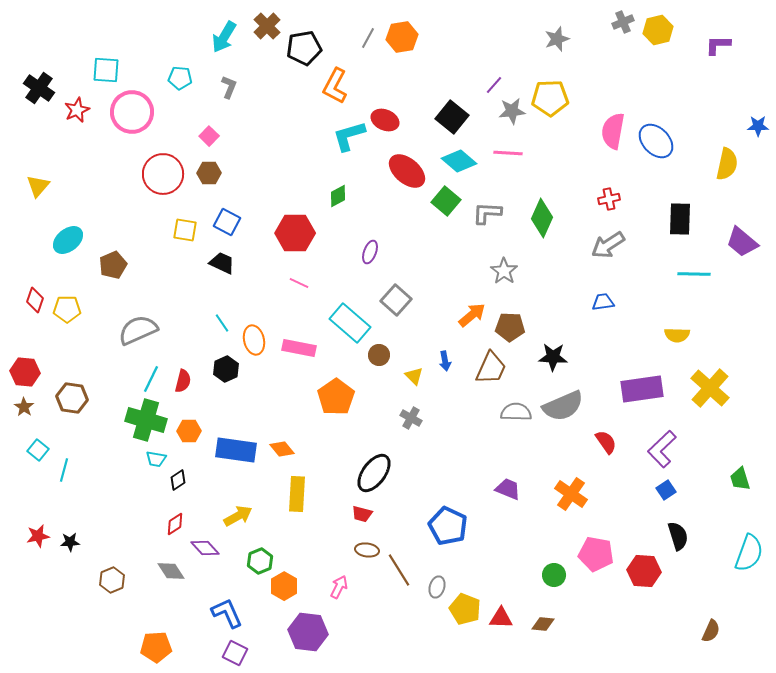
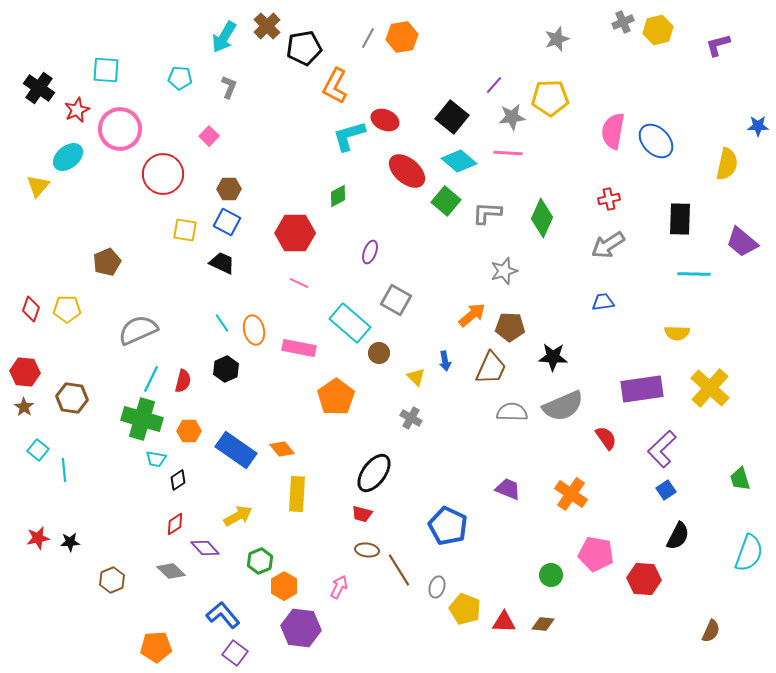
purple L-shape at (718, 45): rotated 16 degrees counterclockwise
gray star at (512, 111): moved 6 px down
pink circle at (132, 112): moved 12 px left, 17 px down
brown hexagon at (209, 173): moved 20 px right, 16 px down
cyan ellipse at (68, 240): moved 83 px up
brown pentagon at (113, 265): moved 6 px left, 3 px up
gray star at (504, 271): rotated 20 degrees clockwise
red diamond at (35, 300): moved 4 px left, 9 px down
gray square at (396, 300): rotated 12 degrees counterclockwise
yellow semicircle at (677, 335): moved 2 px up
orange ellipse at (254, 340): moved 10 px up
brown circle at (379, 355): moved 2 px up
yellow triangle at (414, 376): moved 2 px right, 1 px down
gray semicircle at (516, 412): moved 4 px left
green cross at (146, 420): moved 4 px left, 1 px up
red semicircle at (606, 442): moved 4 px up
blue rectangle at (236, 450): rotated 27 degrees clockwise
cyan line at (64, 470): rotated 20 degrees counterclockwise
red star at (38, 536): moved 2 px down
black semicircle at (678, 536): rotated 44 degrees clockwise
gray diamond at (171, 571): rotated 12 degrees counterclockwise
red hexagon at (644, 571): moved 8 px down
green circle at (554, 575): moved 3 px left
blue L-shape at (227, 613): moved 4 px left, 2 px down; rotated 16 degrees counterclockwise
red triangle at (501, 618): moved 3 px right, 4 px down
purple hexagon at (308, 632): moved 7 px left, 4 px up
purple square at (235, 653): rotated 10 degrees clockwise
